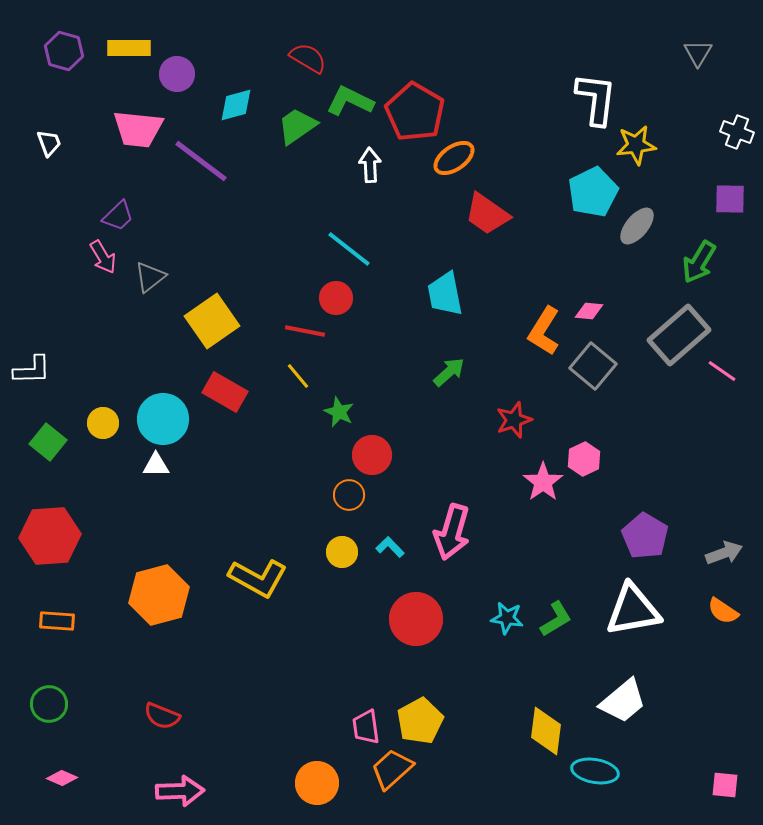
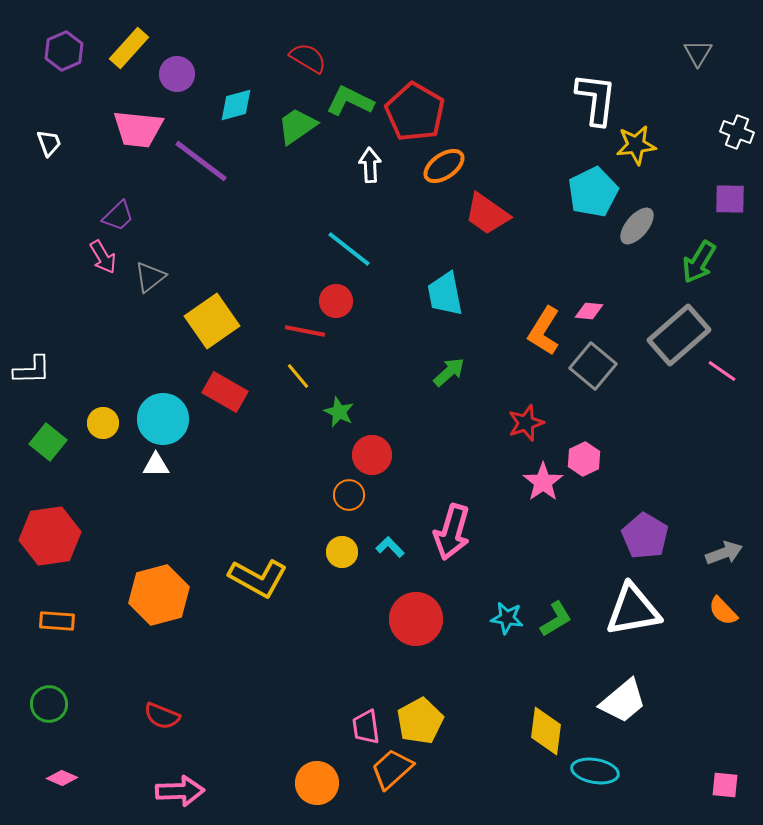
yellow rectangle at (129, 48): rotated 48 degrees counterclockwise
purple hexagon at (64, 51): rotated 21 degrees clockwise
orange ellipse at (454, 158): moved 10 px left, 8 px down
red circle at (336, 298): moved 3 px down
red star at (514, 420): moved 12 px right, 3 px down
red hexagon at (50, 536): rotated 4 degrees counterclockwise
orange semicircle at (723, 611): rotated 12 degrees clockwise
